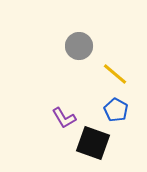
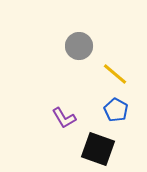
black square: moved 5 px right, 6 px down
